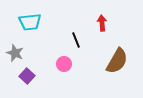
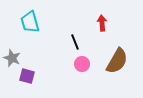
cyan trapezoid: rotated 80 degrees clockwise
black line: moved 1 px left, 2 px down
gray star: moved 3 px left, 5 px down
pink circle: moved 18 px right
purple square: rotated 28 degrees counterclockwise
